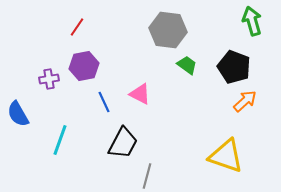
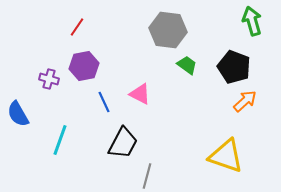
purple cross: rotated 24 degrees clockwise
